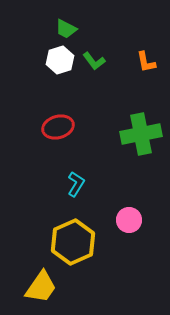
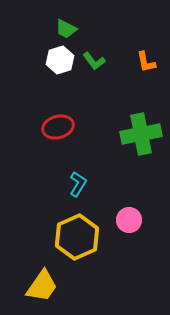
cyan L-shape: moved 2 px right
yellow hexagon: moved 4 px right, 5 px up
yellow trapezoid: moved 1 px right, 1 px up
